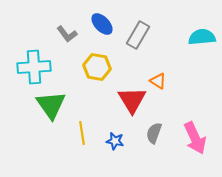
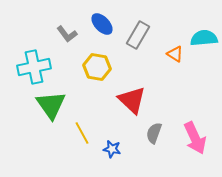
cyan semicircle: moved 2 px right, 1 px down
cyan cross: rotated 8 degrees counterclockwise
orange triangle: moved 17 px right, 27 px up
red triangle: rotated 16 degrees counterclockwise
yellow line: rotated 20 degrees counterclockwise
blue star: moved 3 px left, 8 px down
